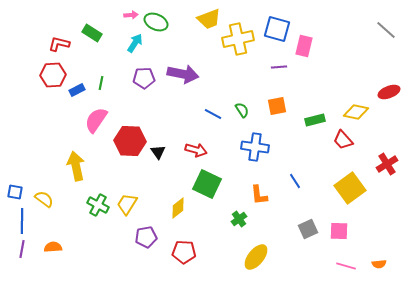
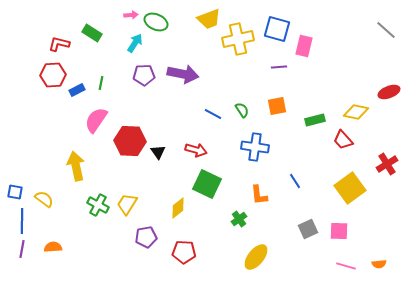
purple pentagon at (144, 78): moved 3 px up
